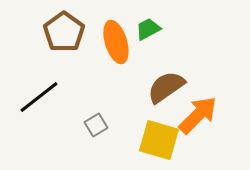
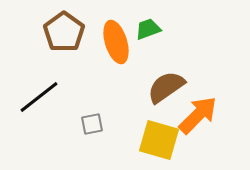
green trapezoid: rotated 8 degrees clockwise
gray square: moved 4 px left, 1 px up; rotated 20 degrees clockwise
